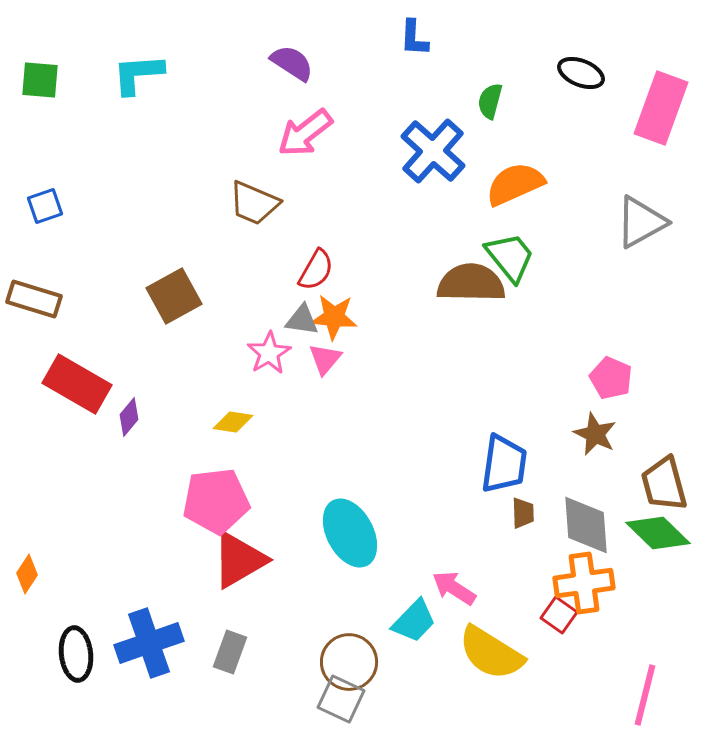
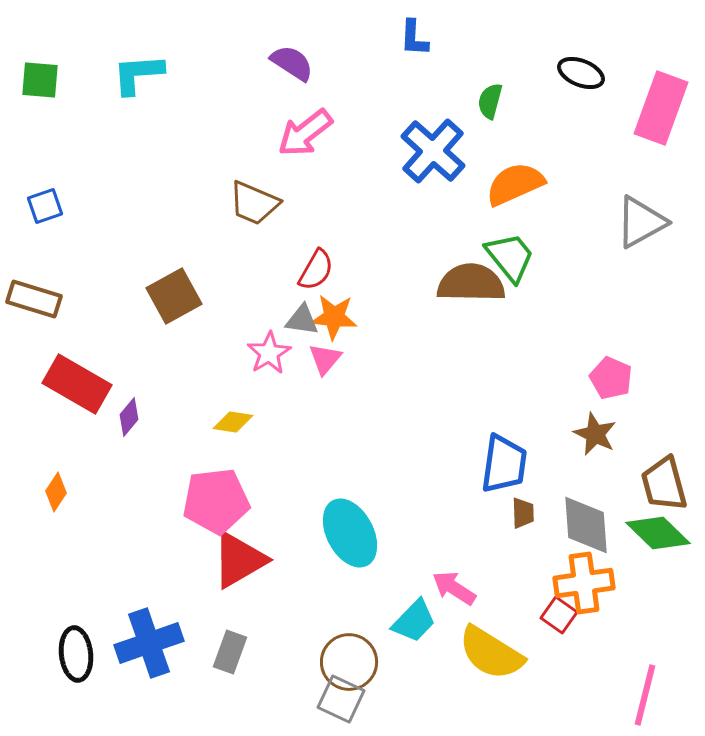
orange diamond at (27, 574): moved 29 px right, 82 px up
